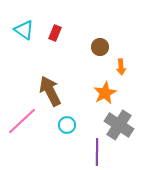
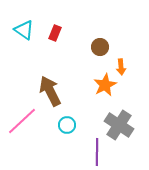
orange star: moved 8 px up
